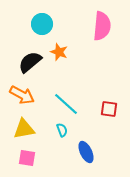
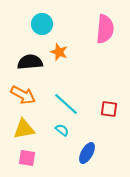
pink semicircle: moved 3 px right, 3 px down
black semicircle: rotated 35 degrees clockwise
orange arrow: moved 1 px right
cyan semicircle: rotated 32 degrees counterclockwise
blue ellipse: moved 1 px right, 1 px down; rotated 55 degrees clockwise
